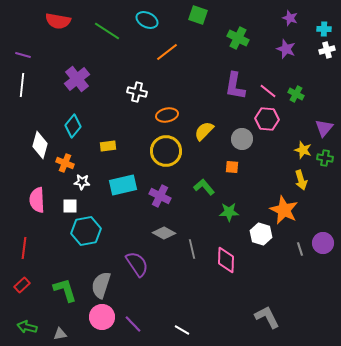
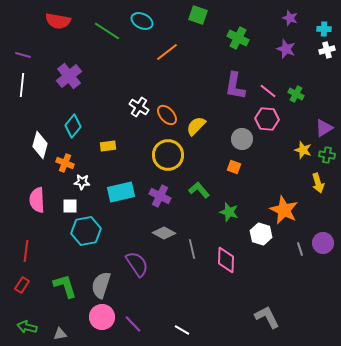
cyan ellipse at (147, 20): moved 5 px left, 1 px down
purple cross at (77, 79): moved 8 px left, 3 px up
white cross at (137, 92): moved 2 px right, 15 px down; rotated 18 degrees clockwise
orange ellipse at (167, 115): rotated 60 degrees clockwise
purple triangle at (324, 128): rotated 18 degrees clockwise
yellow semicircle at (204, 131): moved 8 px left, 5 px up
yellow circle at (166, 151): moved 2 px right, 4 px down
green cross at (325, 158): moved 2 px right, 3 px up
orange square at (232, 167): moved 2 px right; rotated 16 degrees clockwise
yellow arrow at (301, 180): moved 17 px right, 3 px down
cyan rectangle at (123, 185): moved 2 px left, 7 px down
green L-shape at (204, 187): moved 5 px left, 3 px down
green star at (229, 212): rotated 18 degrees clockwise
red line at (24, 248): moved 2 px right, 3 px down
red rectangle at (22, 285): rotated 14 degrees counterclockwise
green L-shape at (65, 290): moved 4 px up
